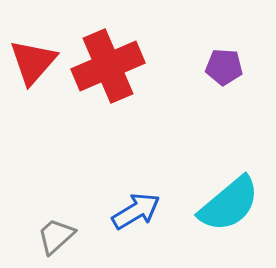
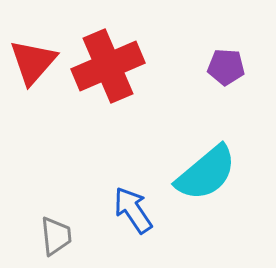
purple pentagon: moved 2 px right
cyan semicircle: moved 23 px left, 31 px up
blue arrow: moved 3 px left, 1 px up; rotated 93 degrees counterclockwise
gray trapezoid: rotated 126 degrees clockwise
